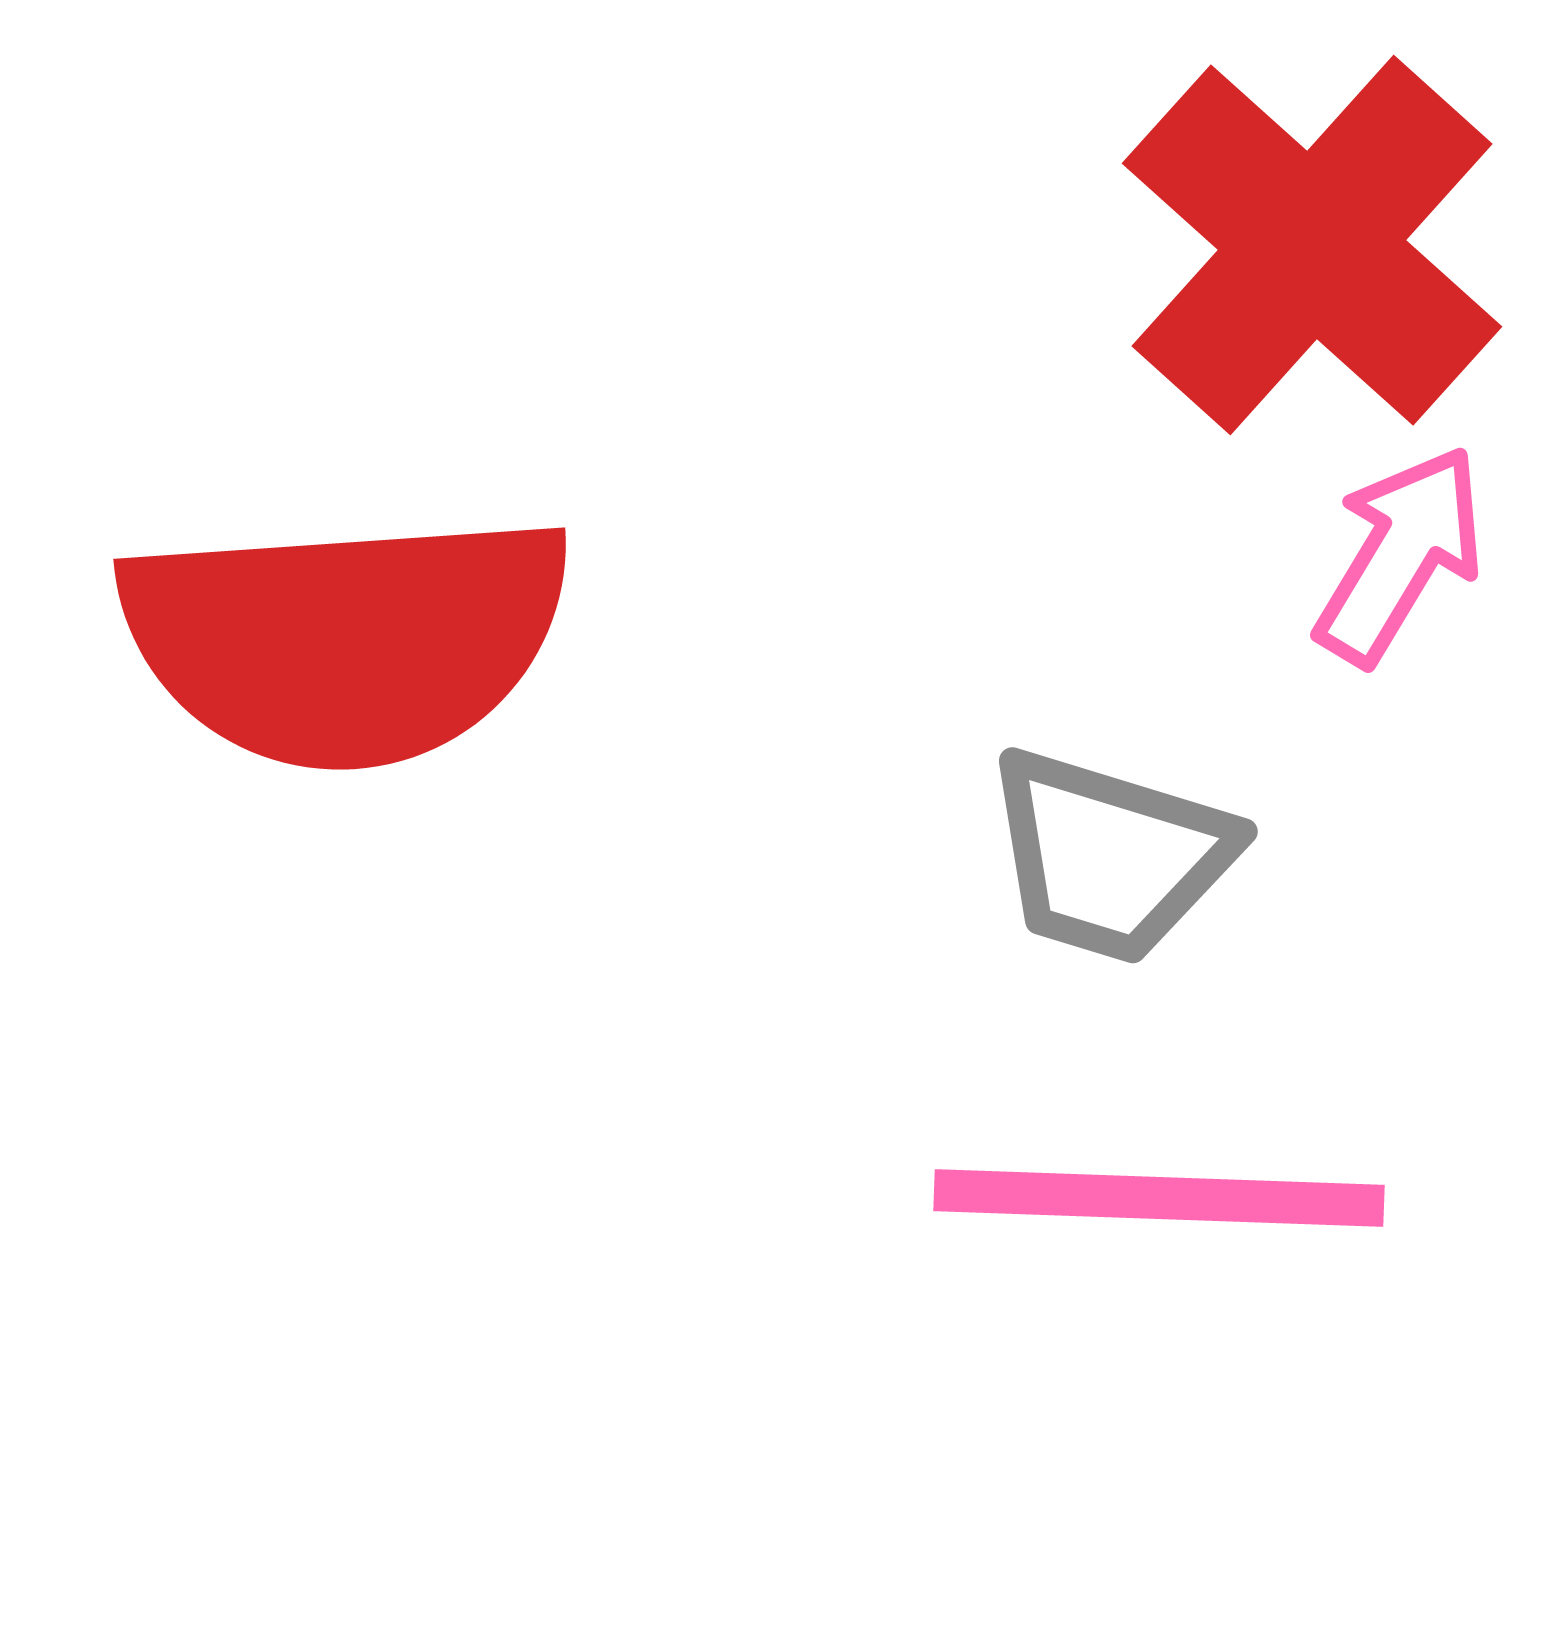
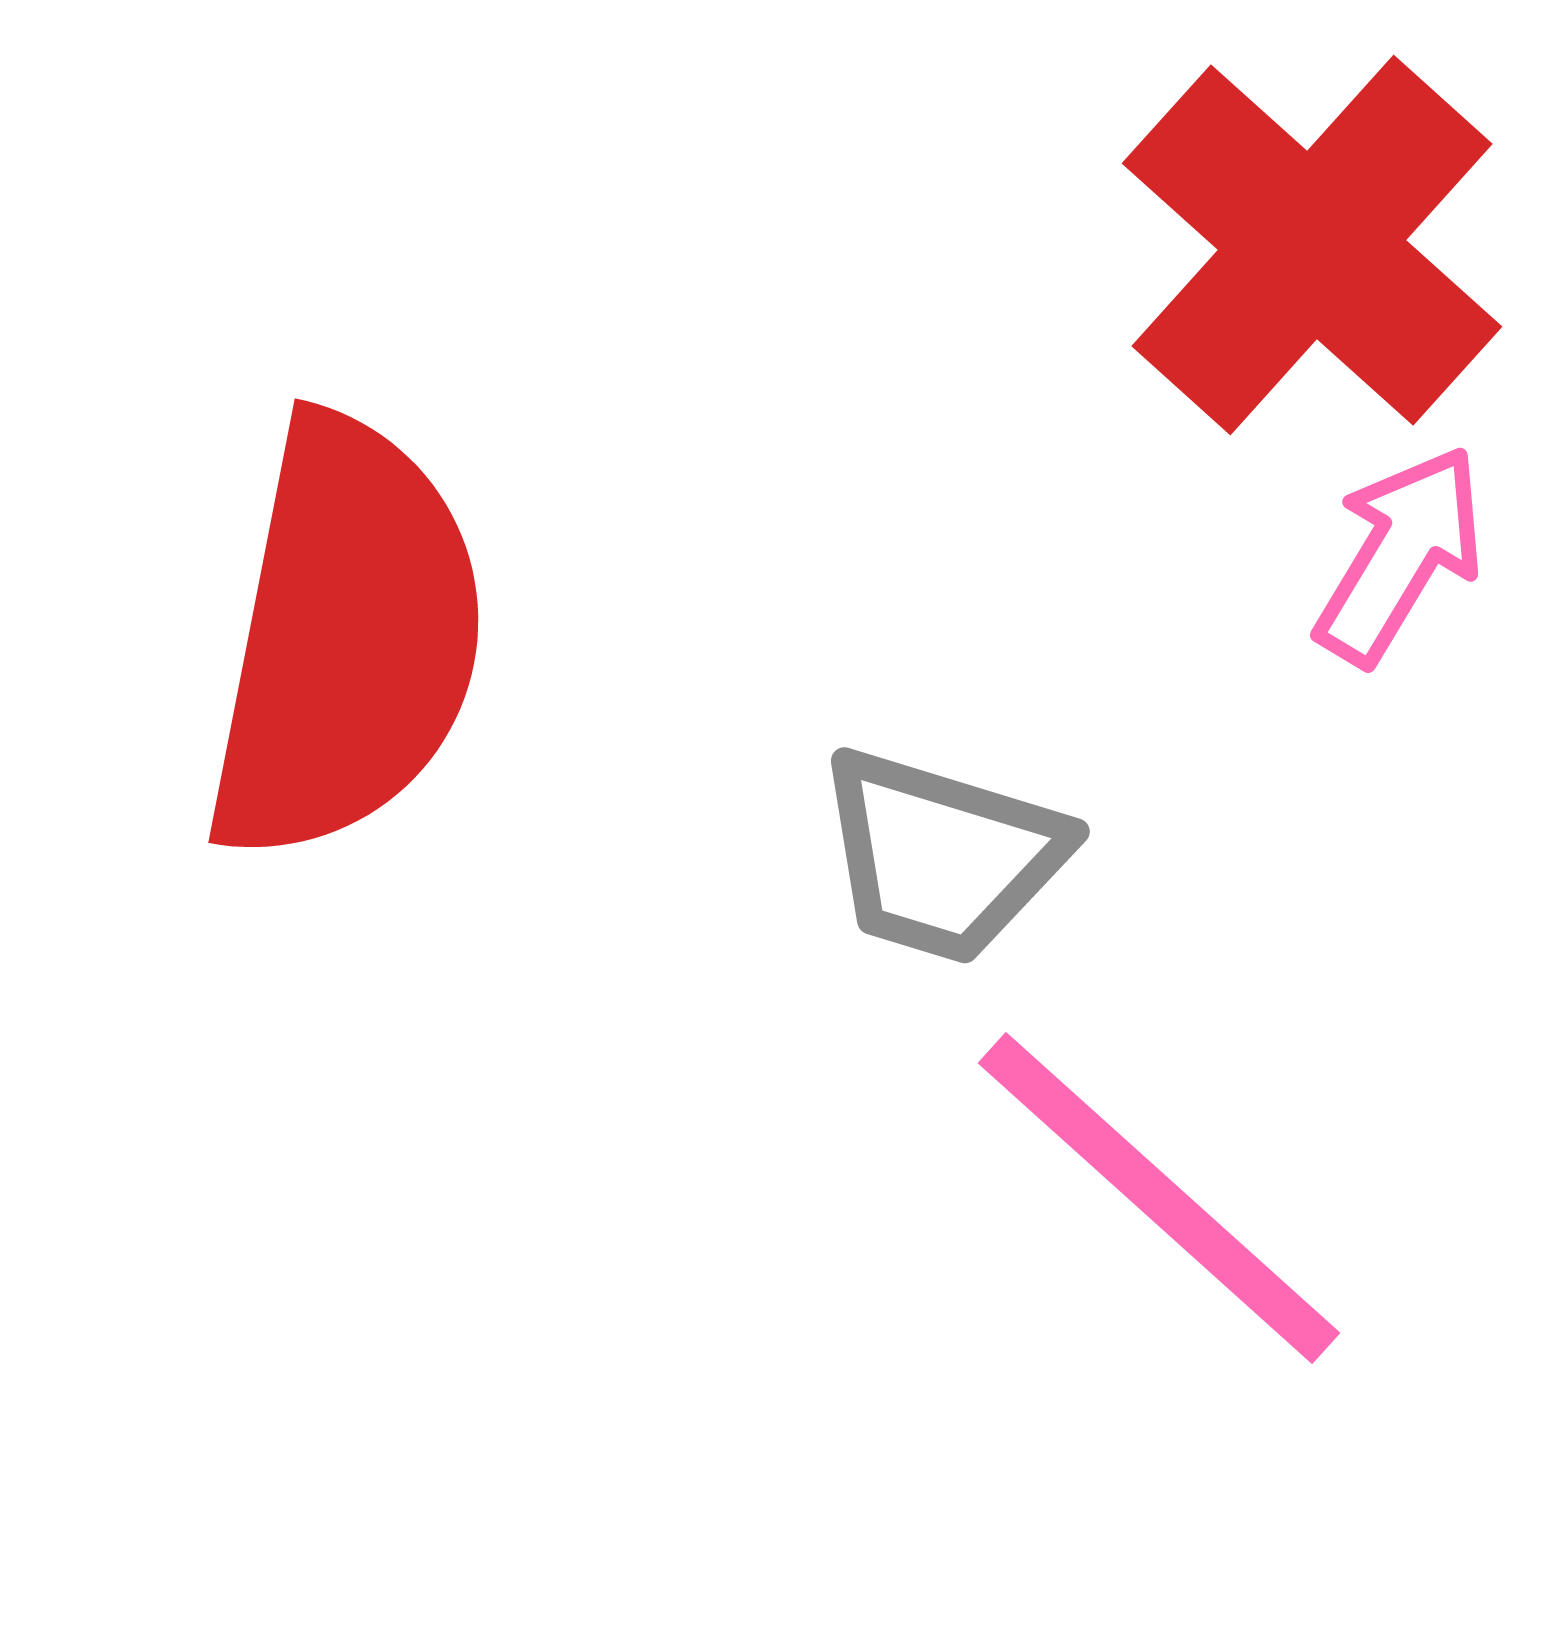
red semicircle: rotated 75 degrees counterclockwise
gray trapezoid: moved 168 px left
pink line: rotated 40 degrees clockwise
